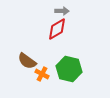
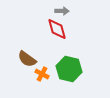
red diamond: rotated 75 degrees counterclockwise
brown semicircle: moved 2 px up
